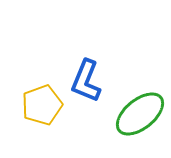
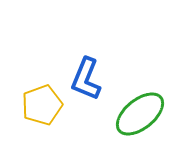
blue L-shape: moved 2 px up
